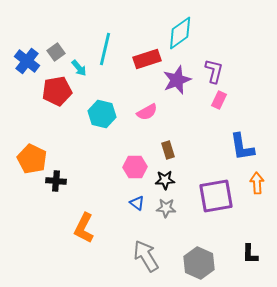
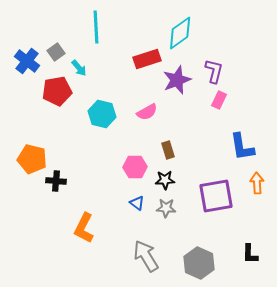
cyan line: moved 9 px left, 22 px up; rotated 16 degrees counterclockwise
orange pentagon: rotated 12 degrees counterclockwise
